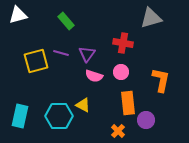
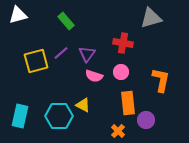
purple line: rotated 56 degrees counterclockwise
